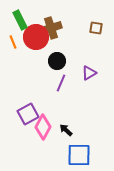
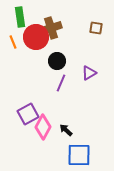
green rectangle: moved 3 px up; rotated 18 degrees clockwise
